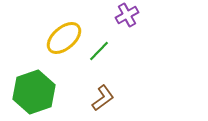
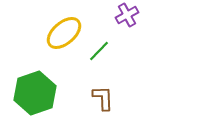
yellow ellipse: moved 5 px up
green hexagon: moved 1 px right, 1 px down
brown L-shape: rotated 56 degrees counterclockwise
